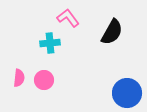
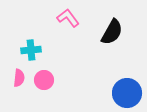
cyan cross: moved 19 px left, 7 px down
